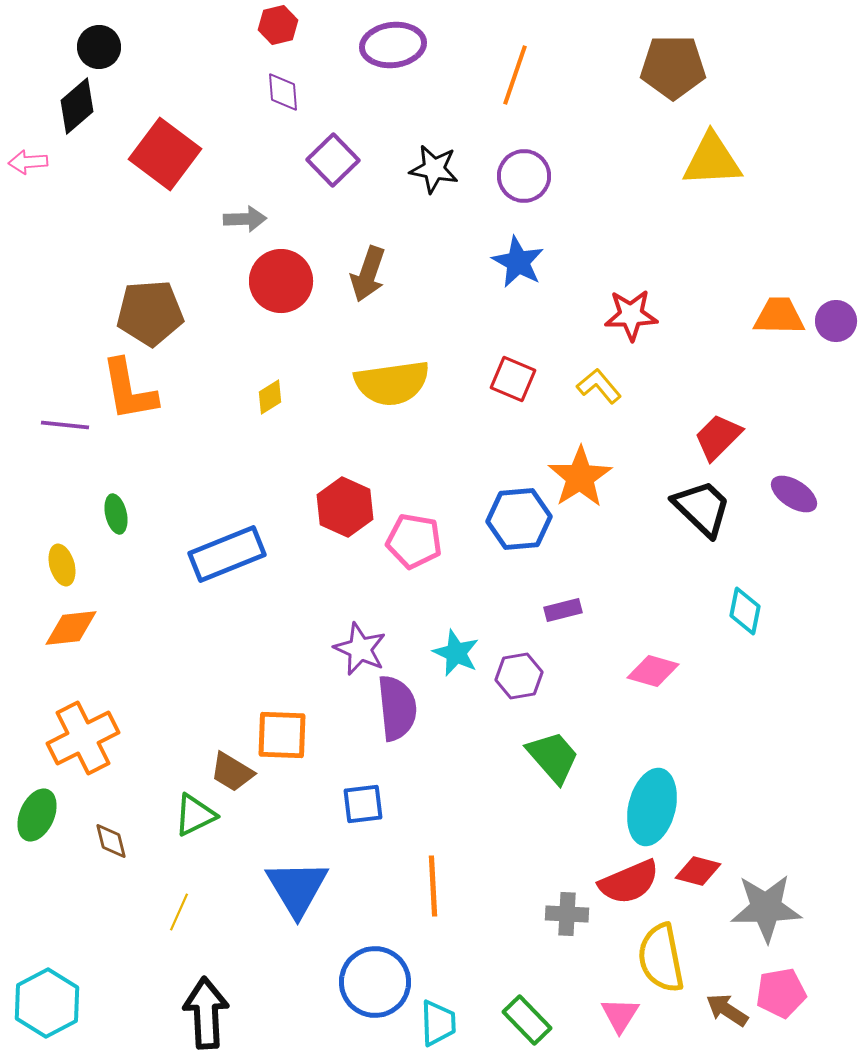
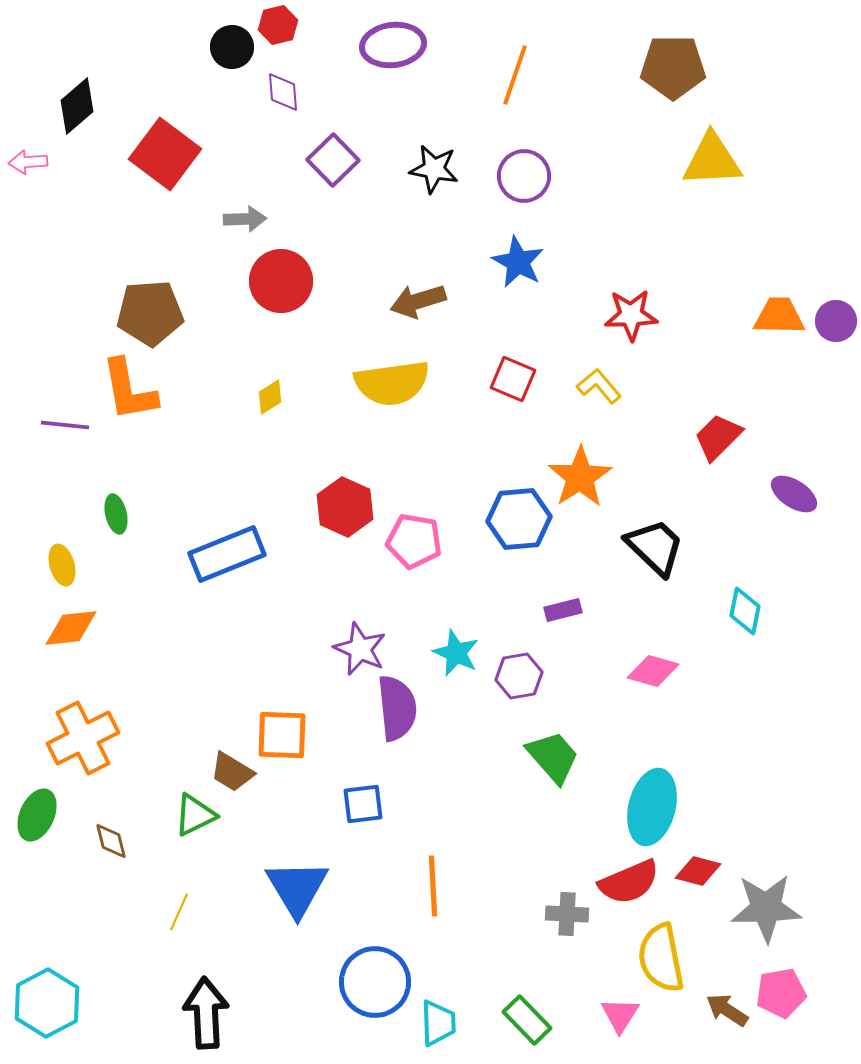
black circle at (99, 47): moved 133 px right
brown arrow at (368, 274): moved 50 px right, 27 px down; rotated 54 degrees clockwise
black trapezoid at (702, 508): moved 47 px left, 39 px down
